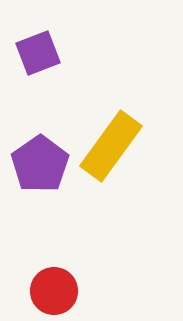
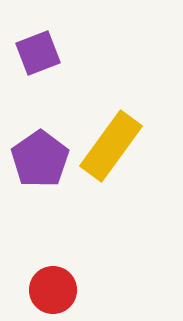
purple pentagon: moved 5 px up
red circle: moved 1 px left, 1 px up
